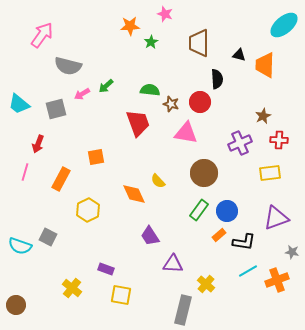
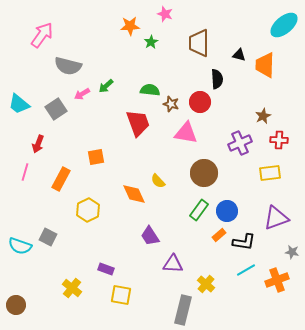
gray square at (56, 109): rotated 20 degrees counterclockwise
cyan line at (248, 271): moved 2 px left, 1 px up
